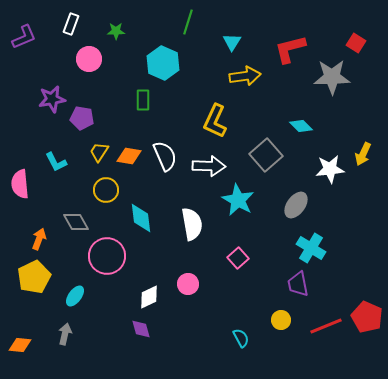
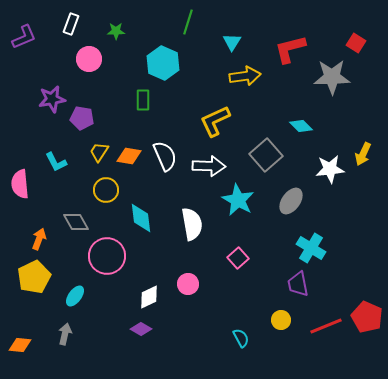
yellow L-shape at (215, 121): rotated 40 degrees clockwise
gray ellipse at (296, 205): moved 5 px left, 4 px up
purple diamond at (141, 329): rotated 45 degrees counterclockwise
